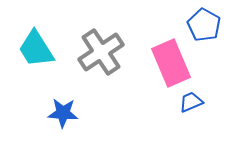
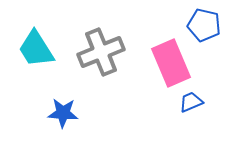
blue pentagon: rotated 16 degrees counterclockwise
gray cross: rotated 12 degrees clockwise
